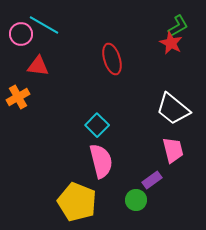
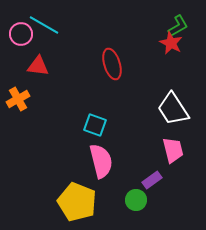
red ellipse: moved 5 px down
orange cross: moved 2 px down
white trapezoid: rotated 18 degrees clockwise
cyan square: moved 2 px left; rotated 25 degrees counterclockwise
